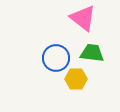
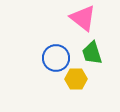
green trapezoid: rotated 115 degrees counterclockwise
